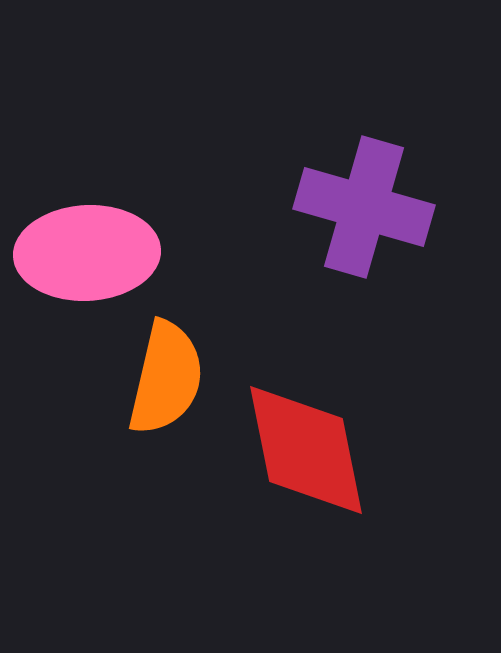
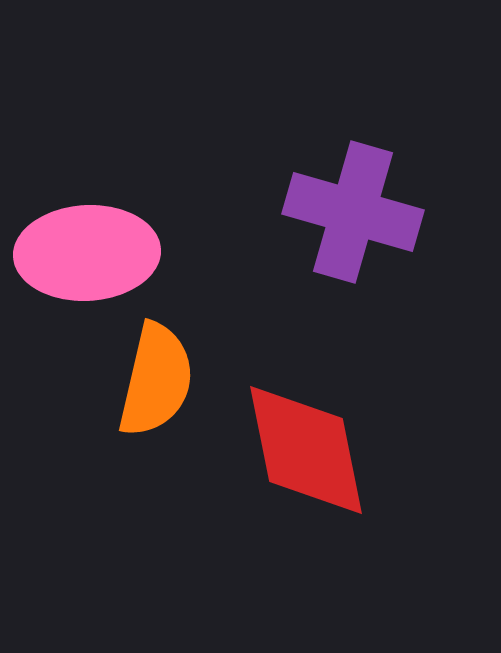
purple cross: moved 11 px left, 5 px down
orange semicircle: moved 10 px left, 2 px down
